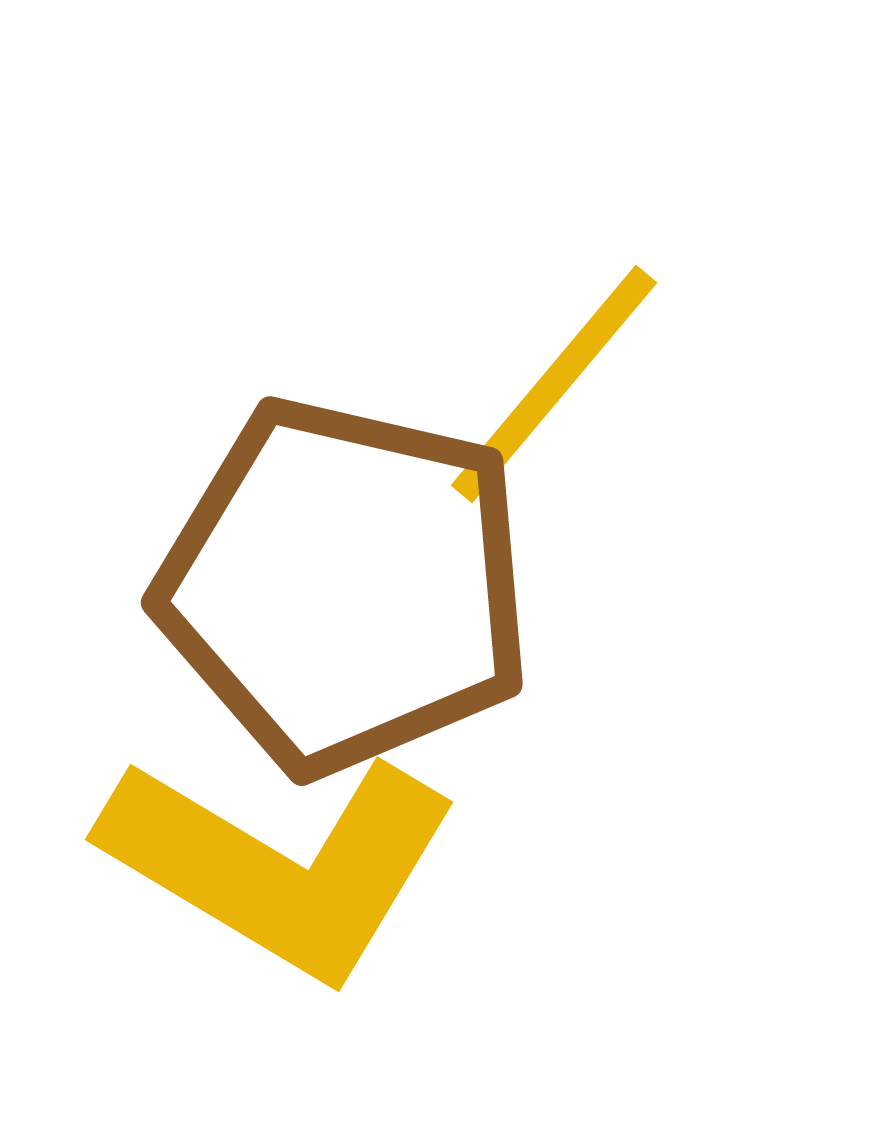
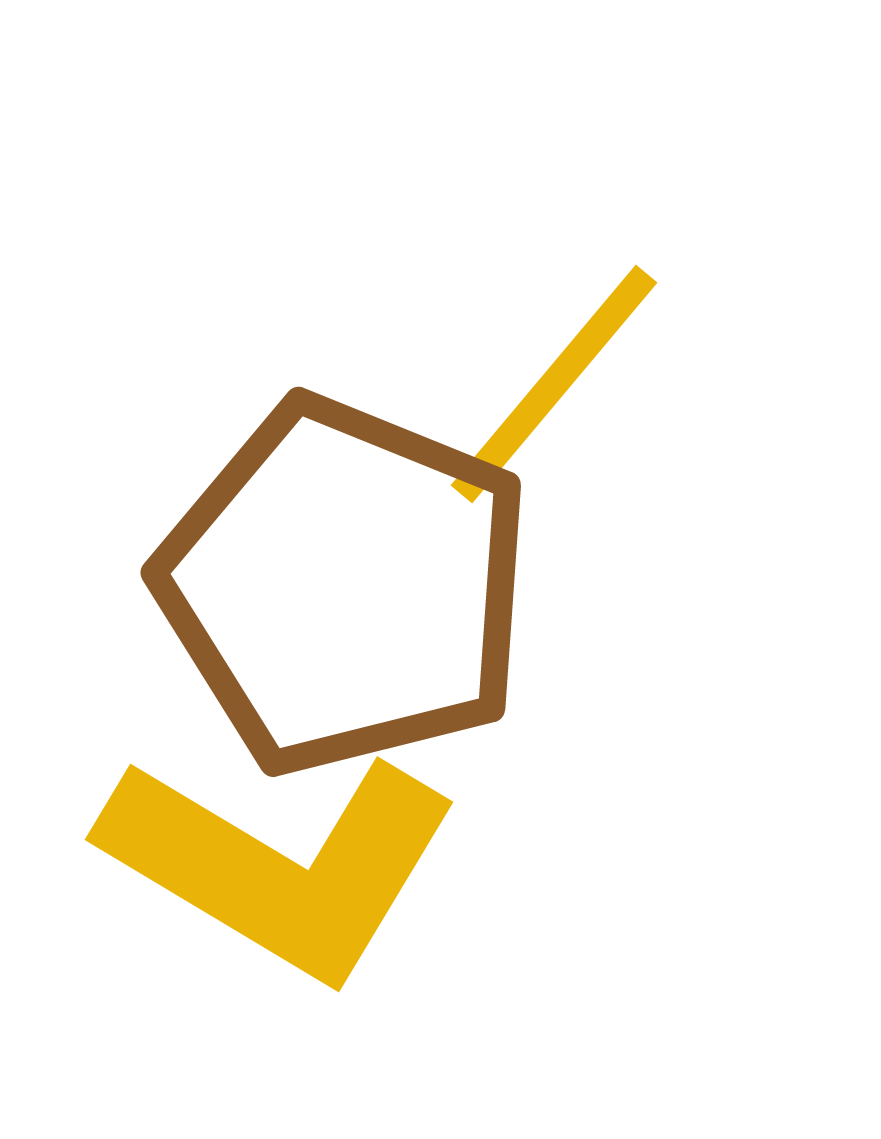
brown pentagon: rotated 9 degrees clockwise
